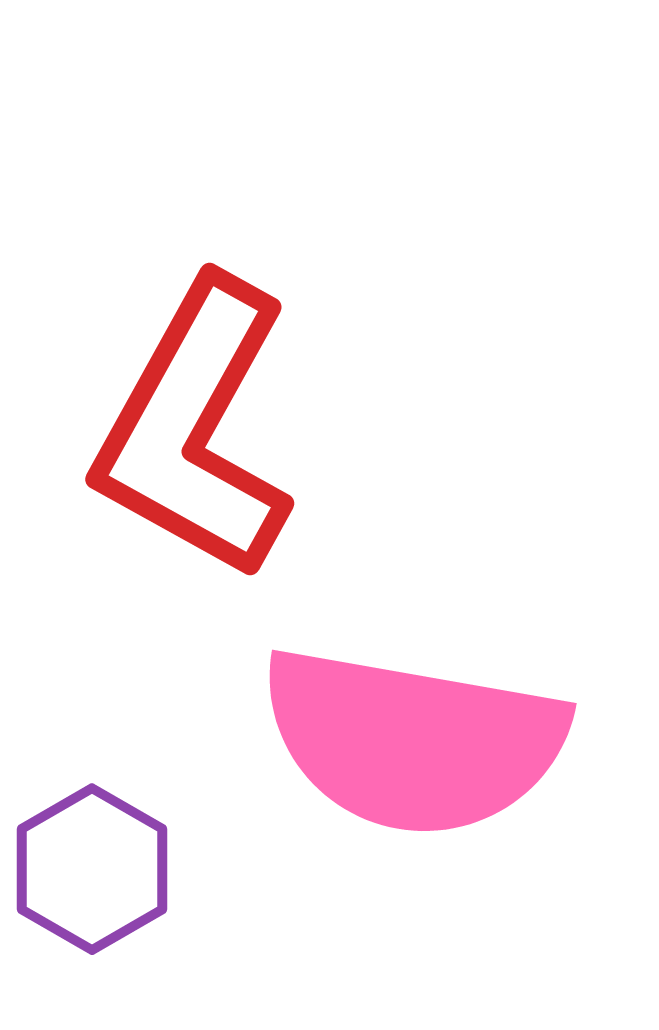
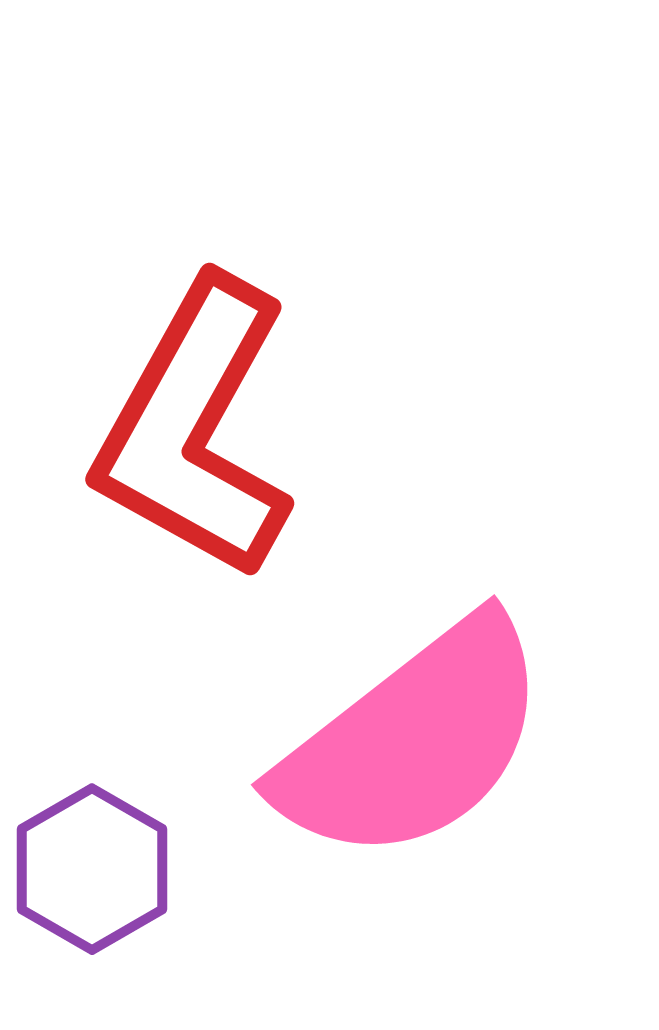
pink semicircle: rotated 48 degrees counterclockwise
